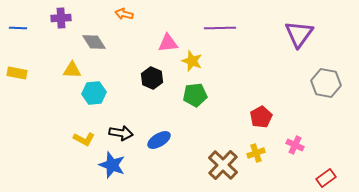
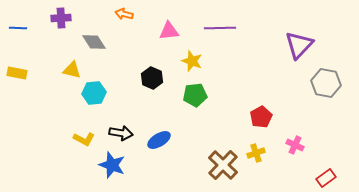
purple triangle: moved 11 px down; rotated 8 degrees clockwise
pink triangle: moved 1 px right, 12 px up
yellow triangle: rotated 12 degrees clockwise
